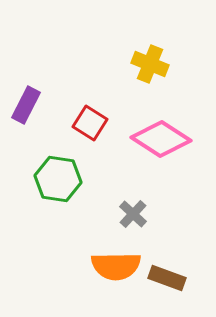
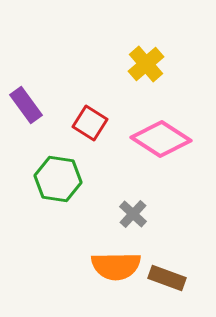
yellow cross: moved 4 px left; rotated 27 degrees clockwise
purple rectangle: rotated 63 degrees counterclockwise
